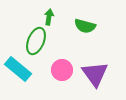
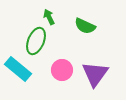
green arrow: rotated 35 degrees counterclockwise
green semicircle: rotated 10 degrees clockwise
purple triangle: rotated 12 degrees clockwise
